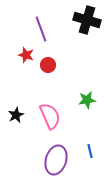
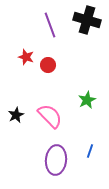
purple line: moved 9 px right, 4 px up
red star: moved 2 px down
green star: rotated 18 degrees counterclockwise
pink semicircle: rotated 20 degrees counterclockwise
blue line: rotated 32 degrees clockwise
purple ellipse: rotated 12 degrees counterclockwise
